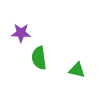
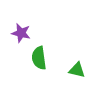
purple star: rotated 12 degrees clockwise
